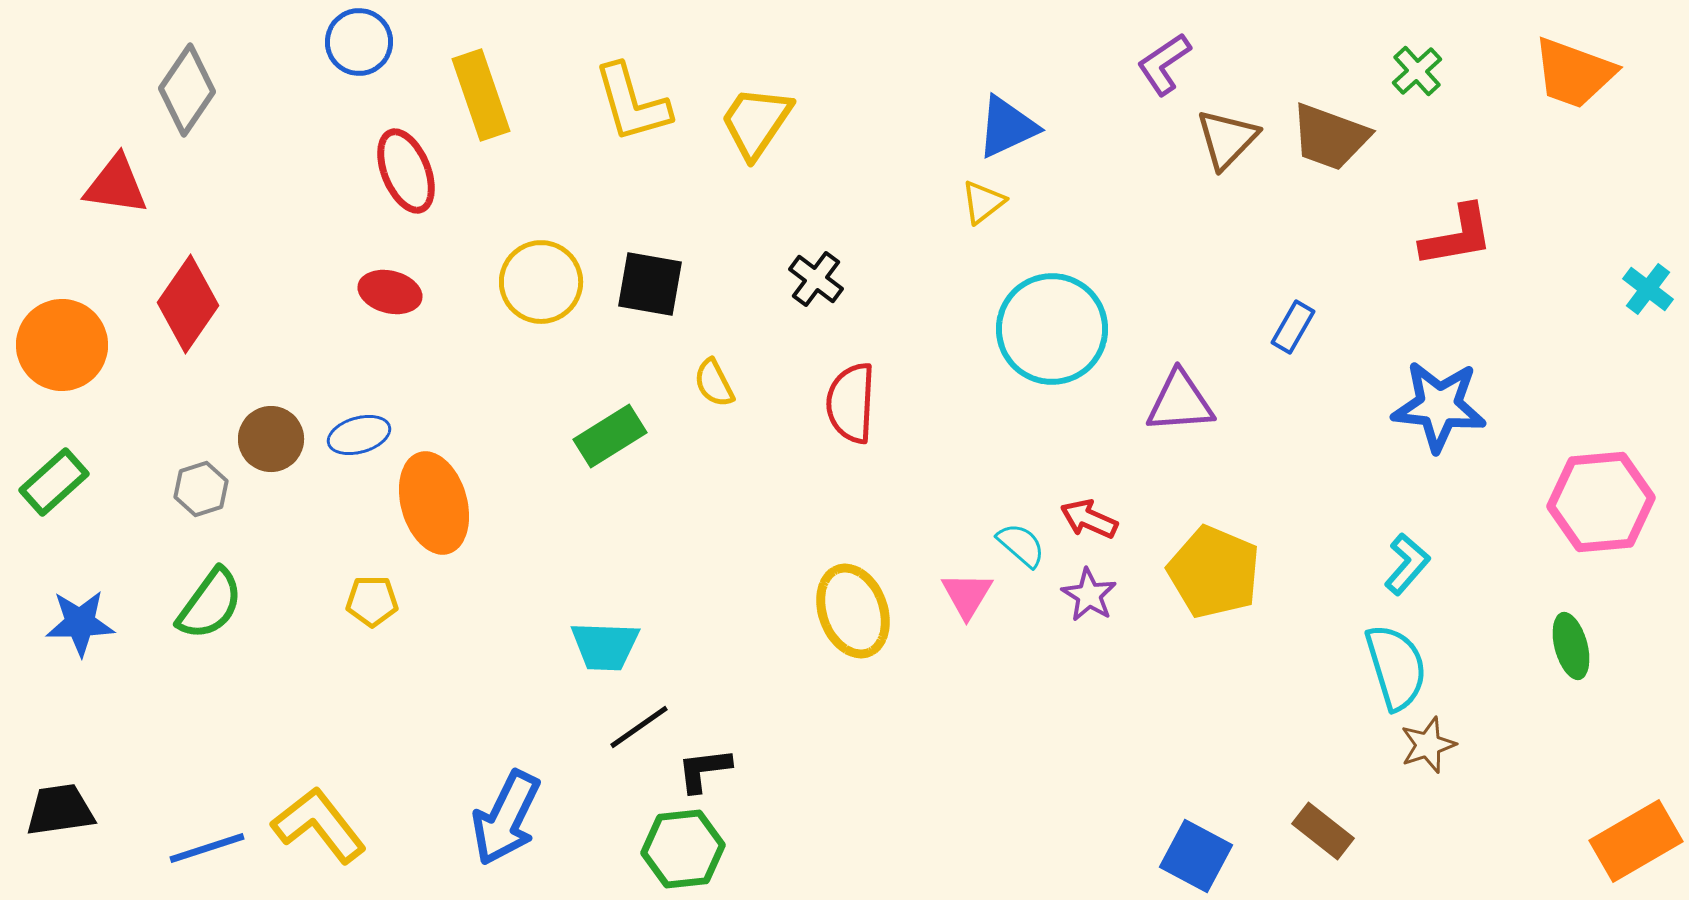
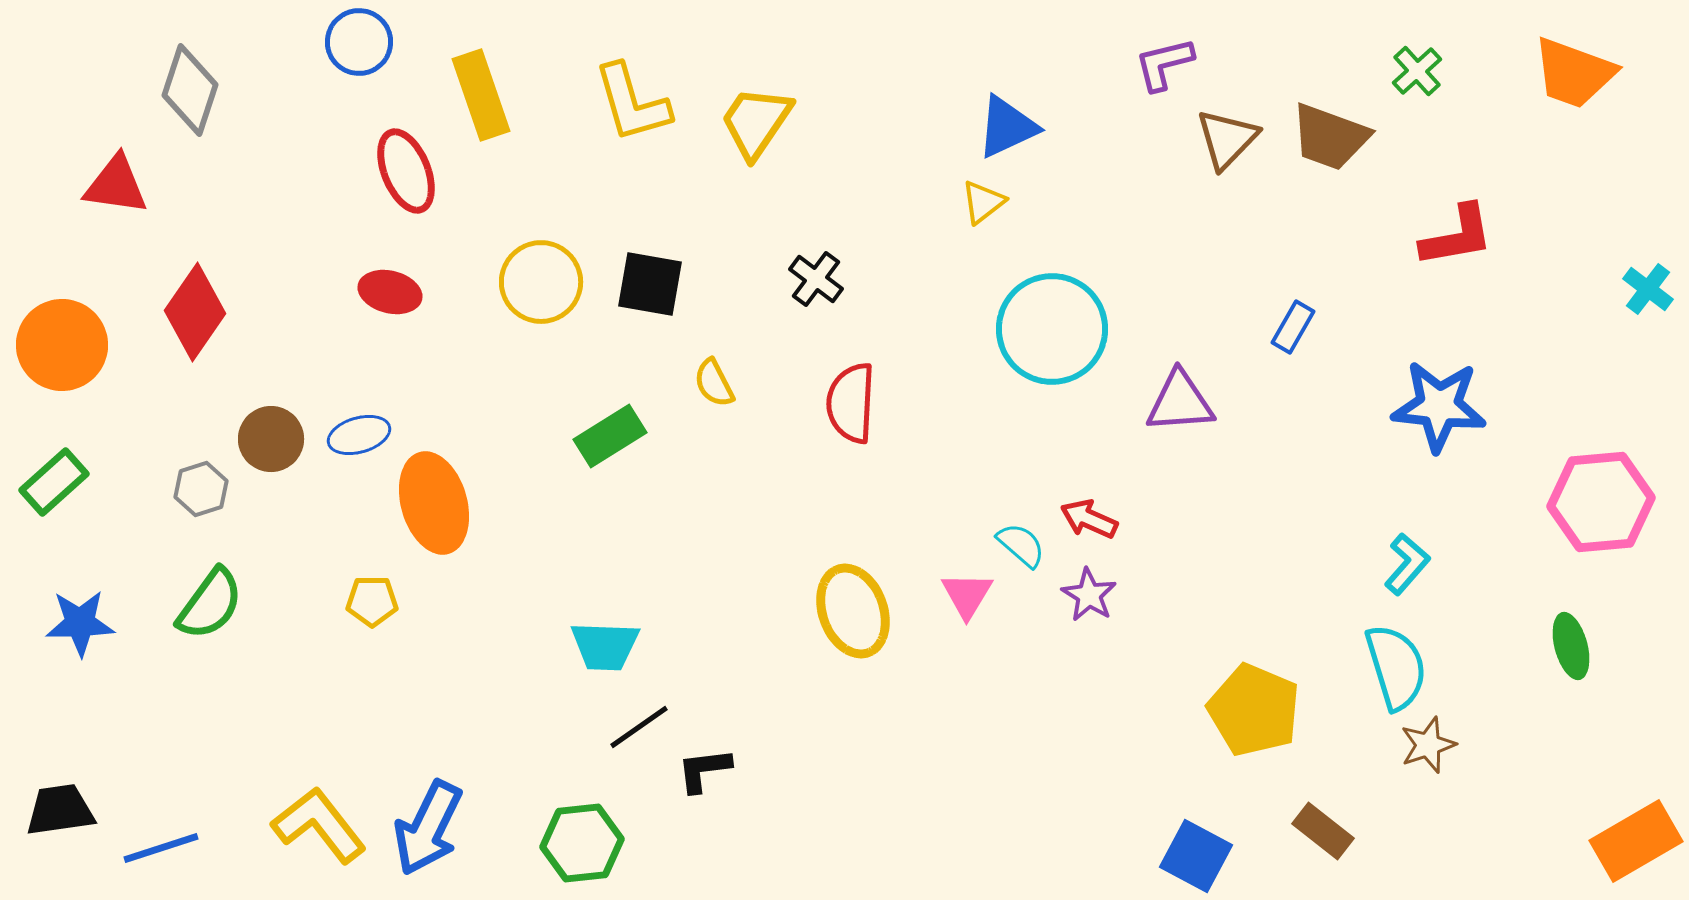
purple L-shape at (1164, 64): rotated 20 degrees clockwise
gray diamond at (187, 90): moved 3 px right; rotated 16 degrees counterclockwise
red diamond at (188, 304): moved 7 px right, 8 px down
yellow pentagon at (1214, 572): moved 40 px right, 138 px down
blue arrow at (506, 818): moved 78 px left, 10 px down
blue line at (207, 848): moved 46 px left
green hexagon at (683, 849): moved 101 px left, 6 px up
